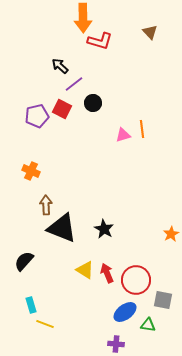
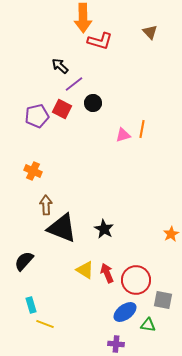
orange line: rotated 18 degrees clockwise
orange cross: moved 2 px right
